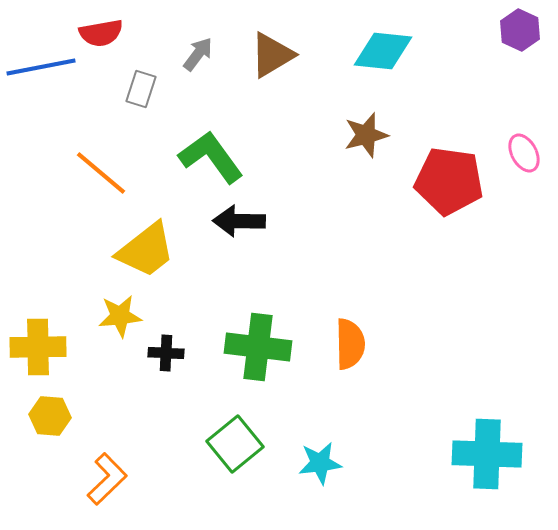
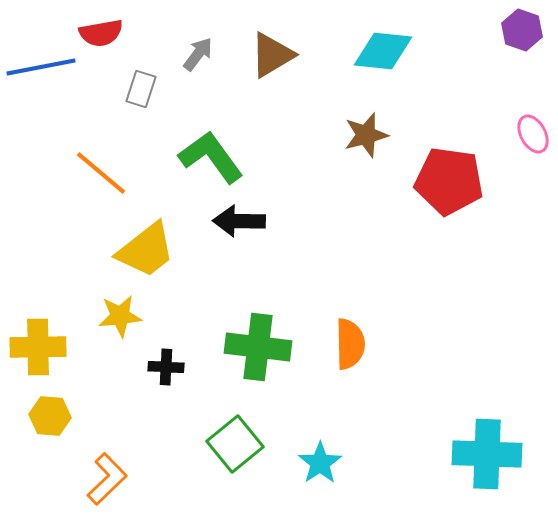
purple hexagon: moved 2 px right; rotated 6 degrees counterclockwise
pink ellipse: moved 9 px right, 19 px up
black cross: moved 14 px down
cyan star: rotated 27 degrees counterclockwise
